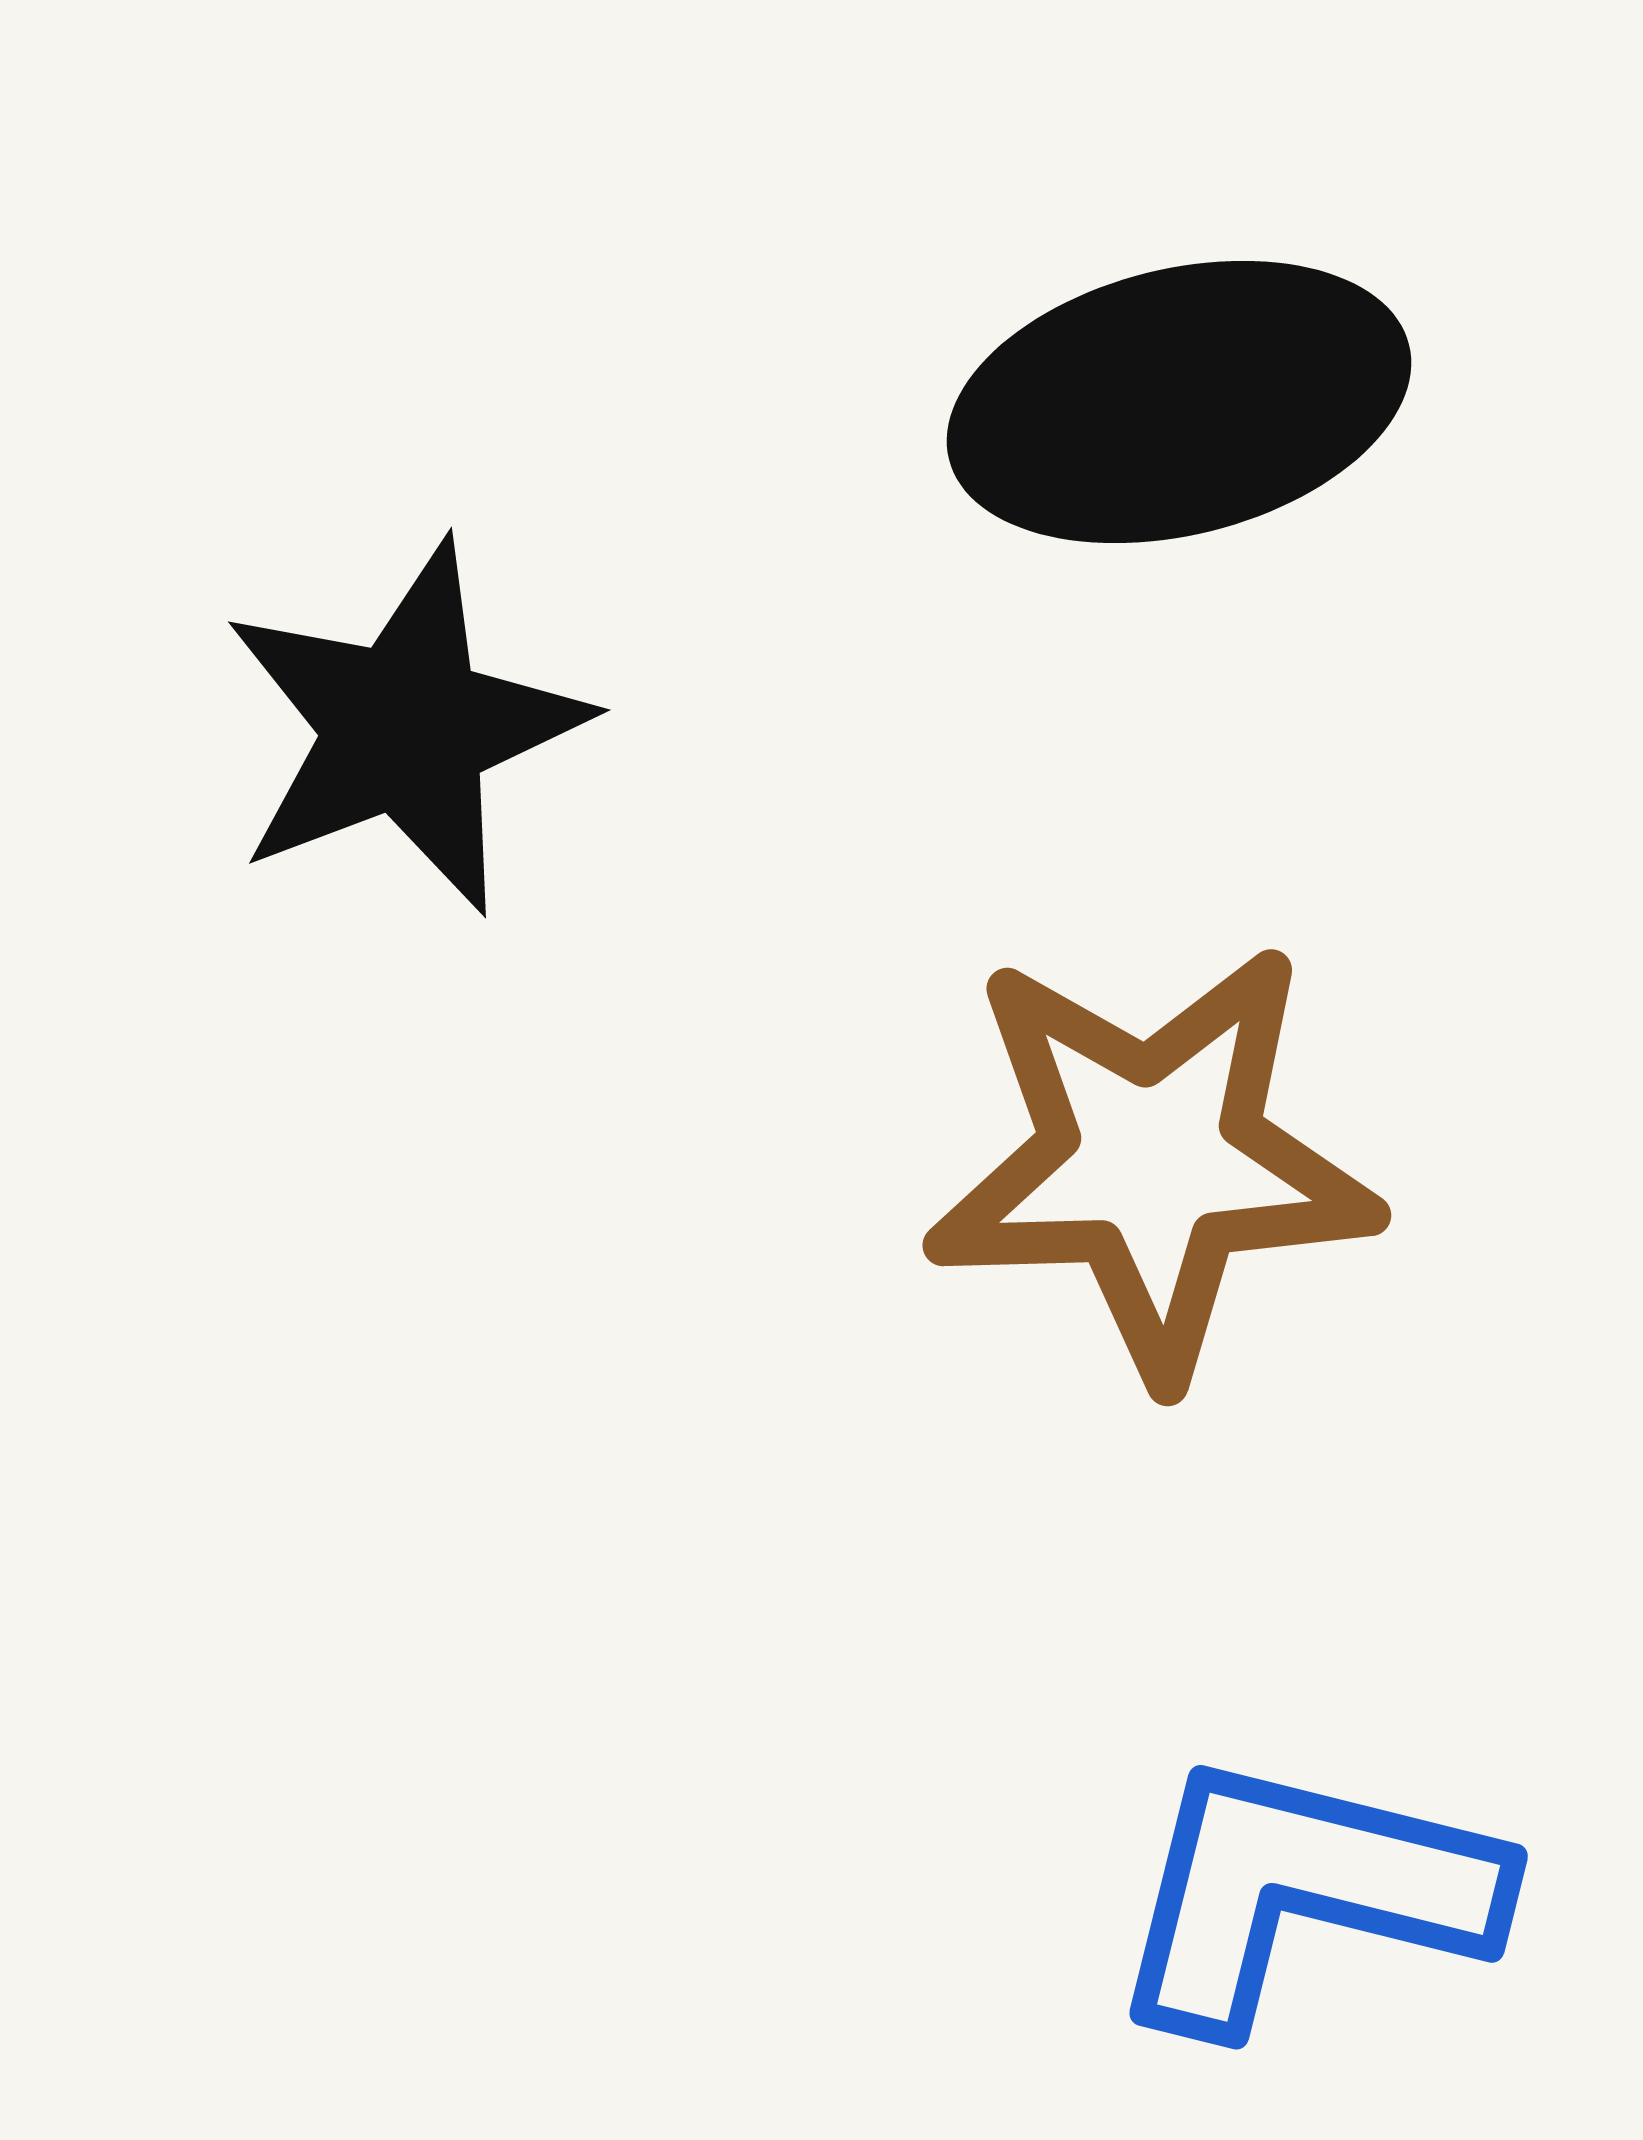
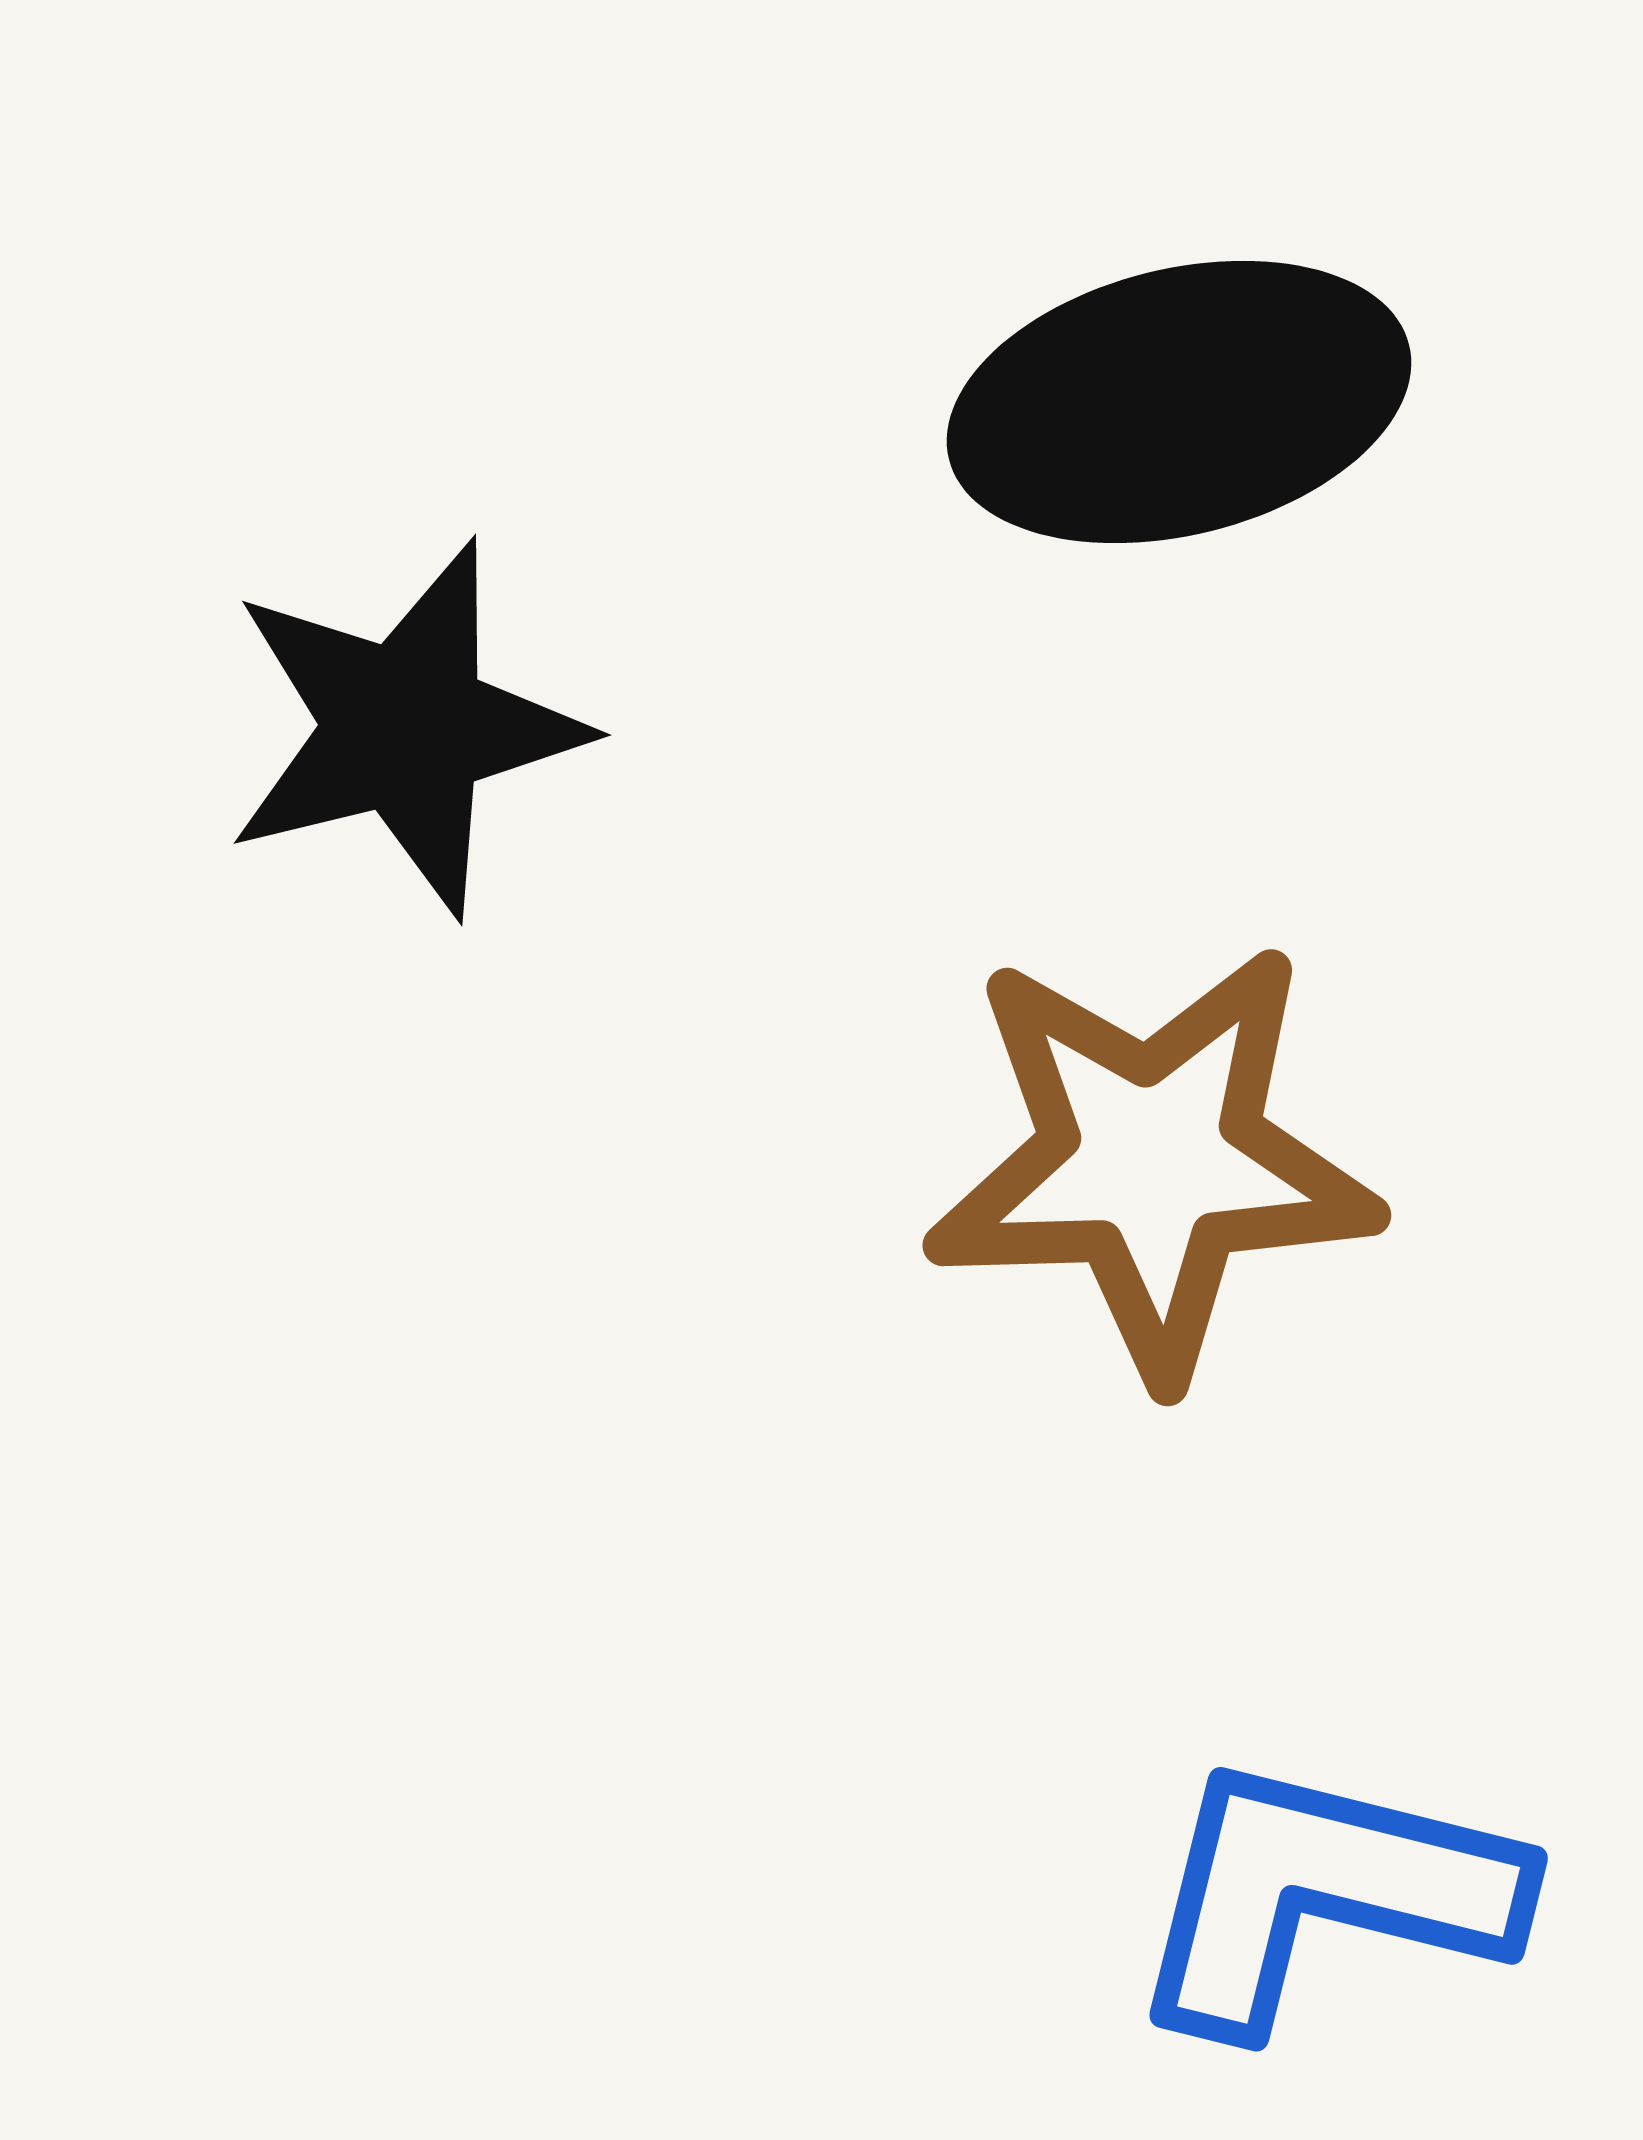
black star: rotated 7 degrees clockwise
blue L-shape: moved 20 px right, 2 px down
